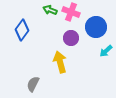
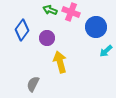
purple circle: moved 24 px left
